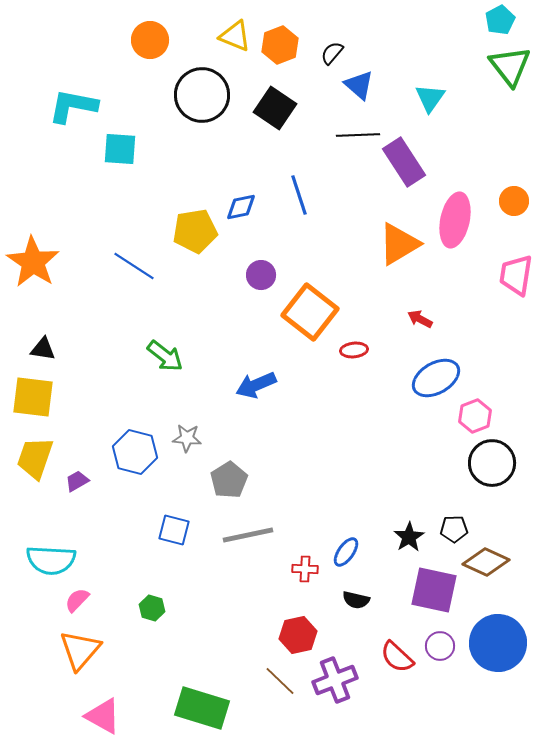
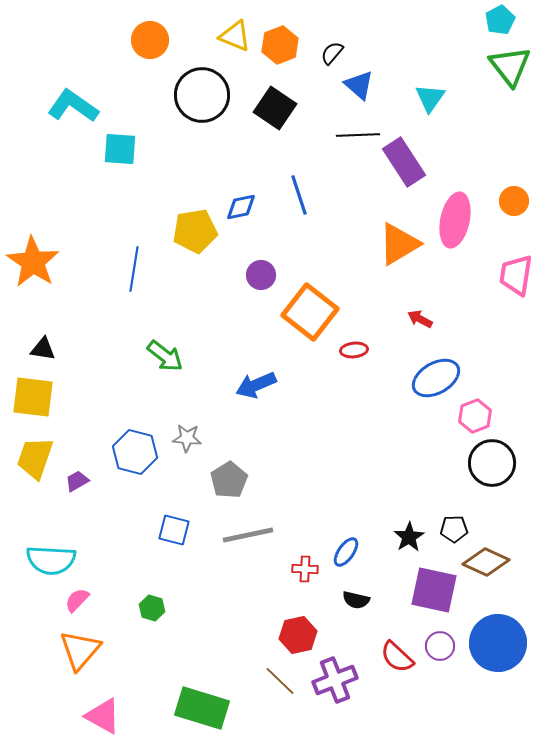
cyan L-shape at (73, 106): rotated 24 degrees clockwise
blue line at (134, 266): moved 3 px down; rotated 66 degrees clockwise
